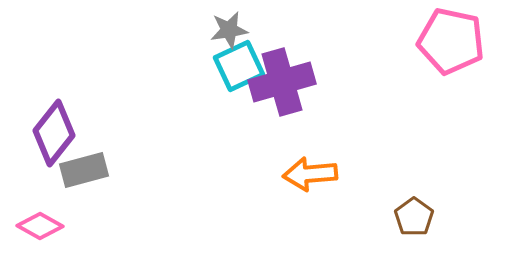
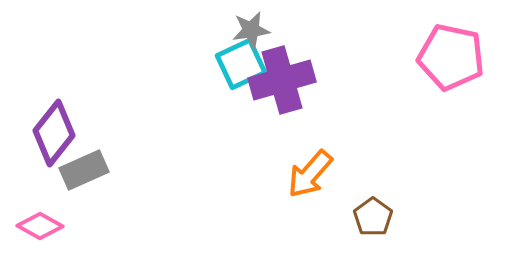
gray star: moved 22 px right
pink pentagon: moved 16 px down
cyan square: moved 2 px right, 2 px up
purple cross: moved 2 px up
gray rectangle: rotated 9 degrees counterclockwise
orange arrow: rotated 44 degrees counterclockwise
brown pentagon: moved 41 px left
